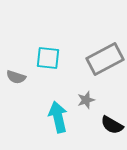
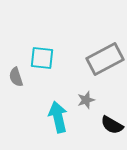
cyan square: moved 6 px left
gray semicircle: rotated 54 degrees clockwise
